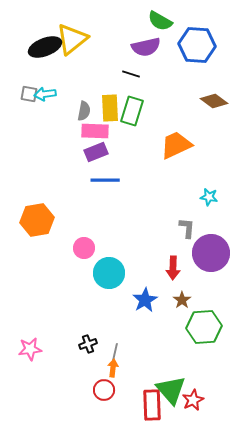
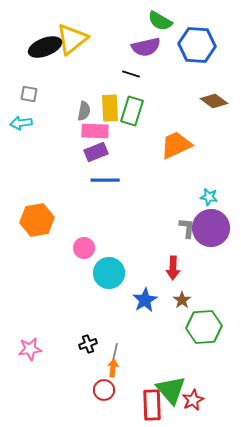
cyan arrow: moved 24 px left, 29 px down
purple circle: moved 25 px up
